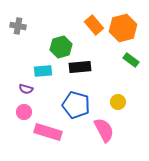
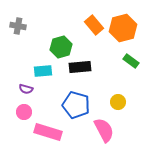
green rectangle: moved 1 px down
